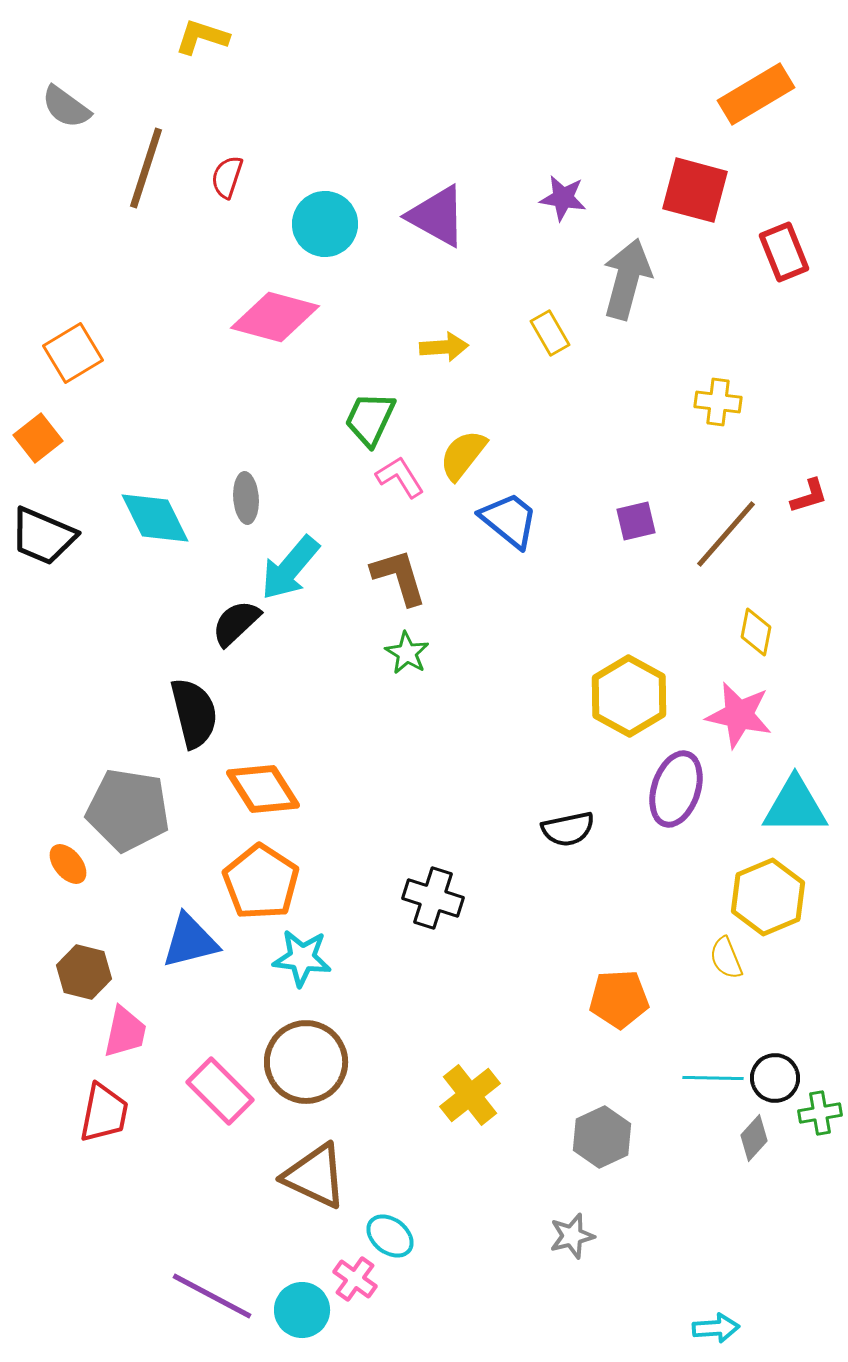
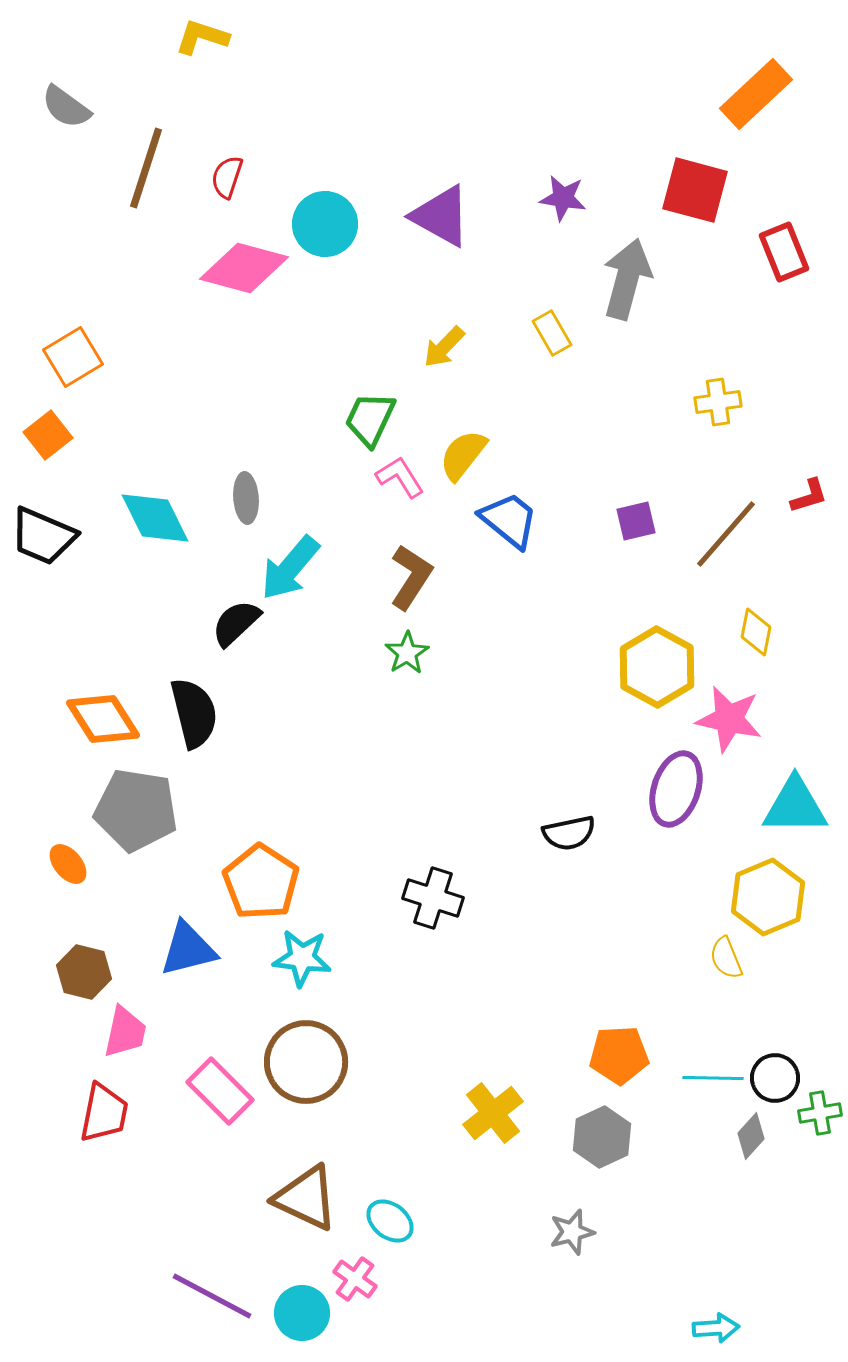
orange rectangle at (756, 94): rotated 12 degrees counterclockwise
purple triangle at (437, 216): moved 4 px right
pink diamond at (275, 317): moved 31 px left, 49 px up
yellow rectangle at (550, 333): moved 2 px right
yellow arrow at (444, 347): rotated 138 degrees clockwise
orange square at (73, 353): moved 4 px down
yellow cross at (718, 402): rotated 15 degrees counterclockwise
orange square at (38, 438): moved 10 px right, 3 px up
brown L-shape at (399, 577): moved 12 px right; rotated 50 degrees clockwise
green star at (407, 653): rotated 9 degrees clockwise
yellow hexagon at (629, 696): moved 28 px right, 29 px up
pink star at (739, 715): moved 10 px left, 4 px down
orange diamond at (263, 789): moved 160 px left, 70 px up
gray pentagon at (128, 810): moved 8 px right
black semicircle at (568, 829): moved 1 px right, 4 px down
blue triangle at (190, 941): moved 2 px left, 8 px down
orange pentagon at (619, 999): moved 56 px down
yellow cross at (470, 1095): moved 23 px right, 18 px down
gray diamond at (754, 1138): moved 3 px left, 2 px up
brown triangle at (315, 1176): moved 9 px left, 22 px down
cyan ellipse at (390, 1236): moved 15 px up
gray star at (572, 1236): moved 4 px up
cyan circle at (302, 1310): moved 3 px down
